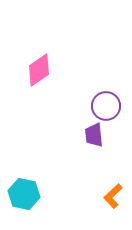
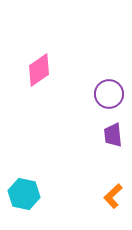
purple circle: moved 3 px right, 12 px up
purple trapezoid: moved 19 px right
